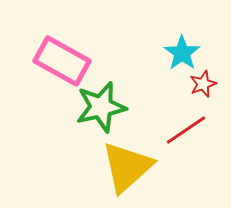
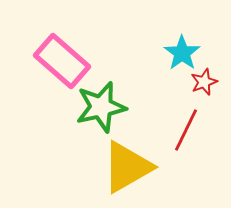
pink rectangle: rotated 12 degrees clockwise
red star: moved 1 px right, 2 px up
red line: rotated 30 degrees counterclockwise
yellow triangle: rotated 12 degrees clockwise
